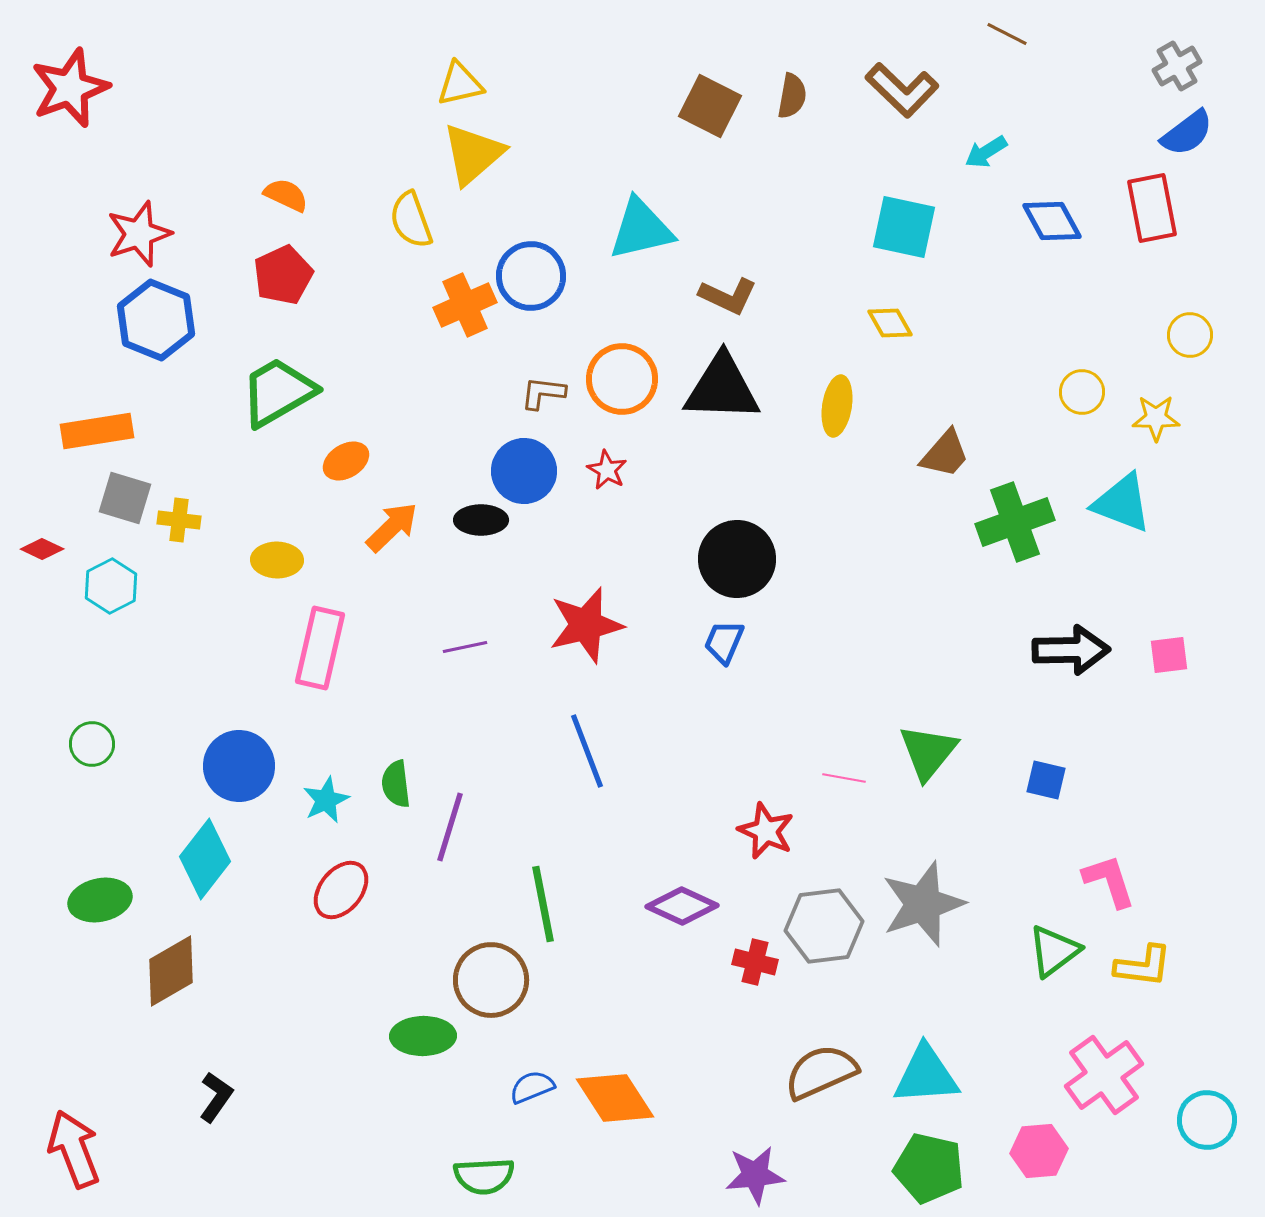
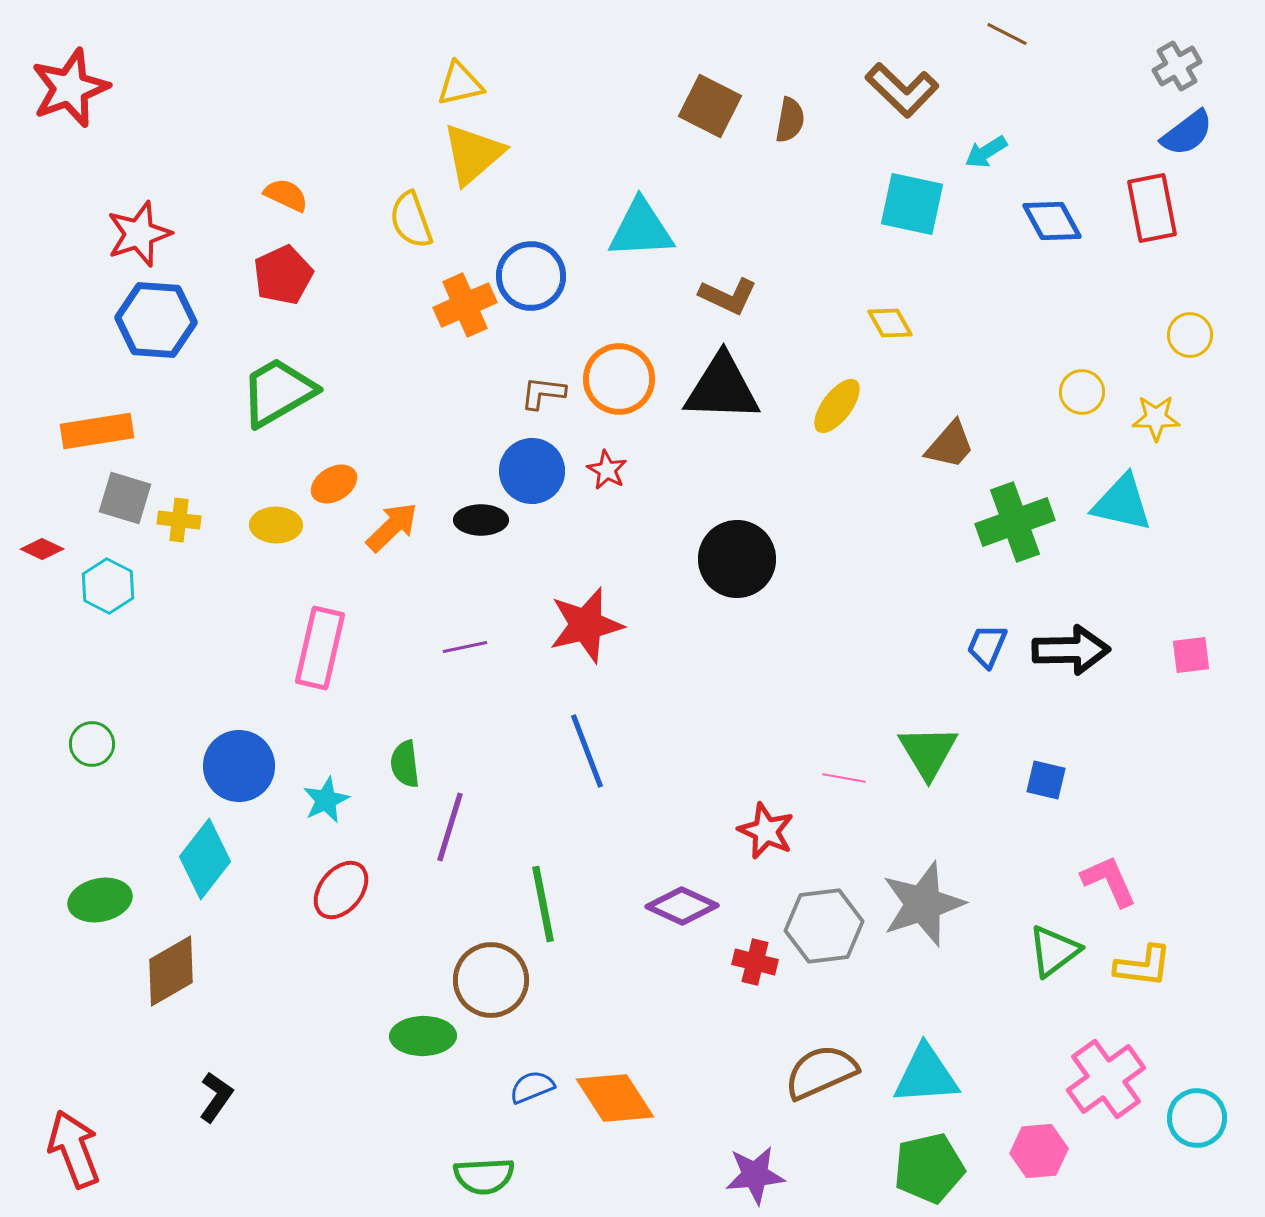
brown semicircle at (792, 96): moved 2 px left, 24 px down
cyan square at (904, 227): moved 8 px right, 23 px up
cyan triangle at (641, 229): rotated 10 degrees clockwise
blue hexagon at (156, 320): rotated 18 degrees counterclockwise
orange circle at (622, 379): moved 3 px left
yellow ellipse at (837, 406): rotated 28 degrees clockwise
brown trapezoid at (945, 454): moved 5 px right, 9 px up
orange ellipse at (346, 461): moved 12 px left, 23 px down
blue circle at (524, 471): moved 8 px right
cyan triangle at (1122, 503): rotated 8 degrees counterclockwise
yellow ellipse at (277, 560): moved 1 px left, 35 px up
cyan hexagon at (111, 586): moved 3 px left; rotated 6 degrees counterclockwise
blue trapezoid at (724, 642): moved 263 px right, 4 px down
pink square at (1169, 655): moved 22 px right
green triangle at (928, 752): rotated 10 degrees counterclockwise
green semicircle at (396, 784): moved 9 px right, 20 px up
pink L-shape at (1109, 881): rotated 6 degrees counterclockwise
pink cross at (1104, 1075): moved 2 px right, 4 px down
cyan circle at (1207, 1120): moved 10 px left, 2 px up
green pentagon at (929, 1168): rotated 26 degrees counterclockwise
